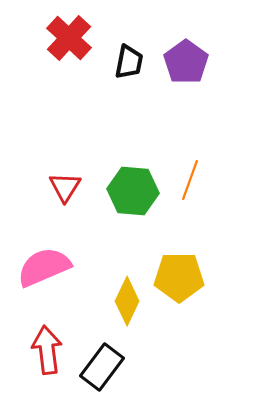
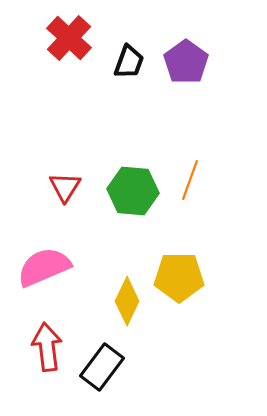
black trapezoid: rotated 9 degrees clockwise
red arrow: moved 3 px up
